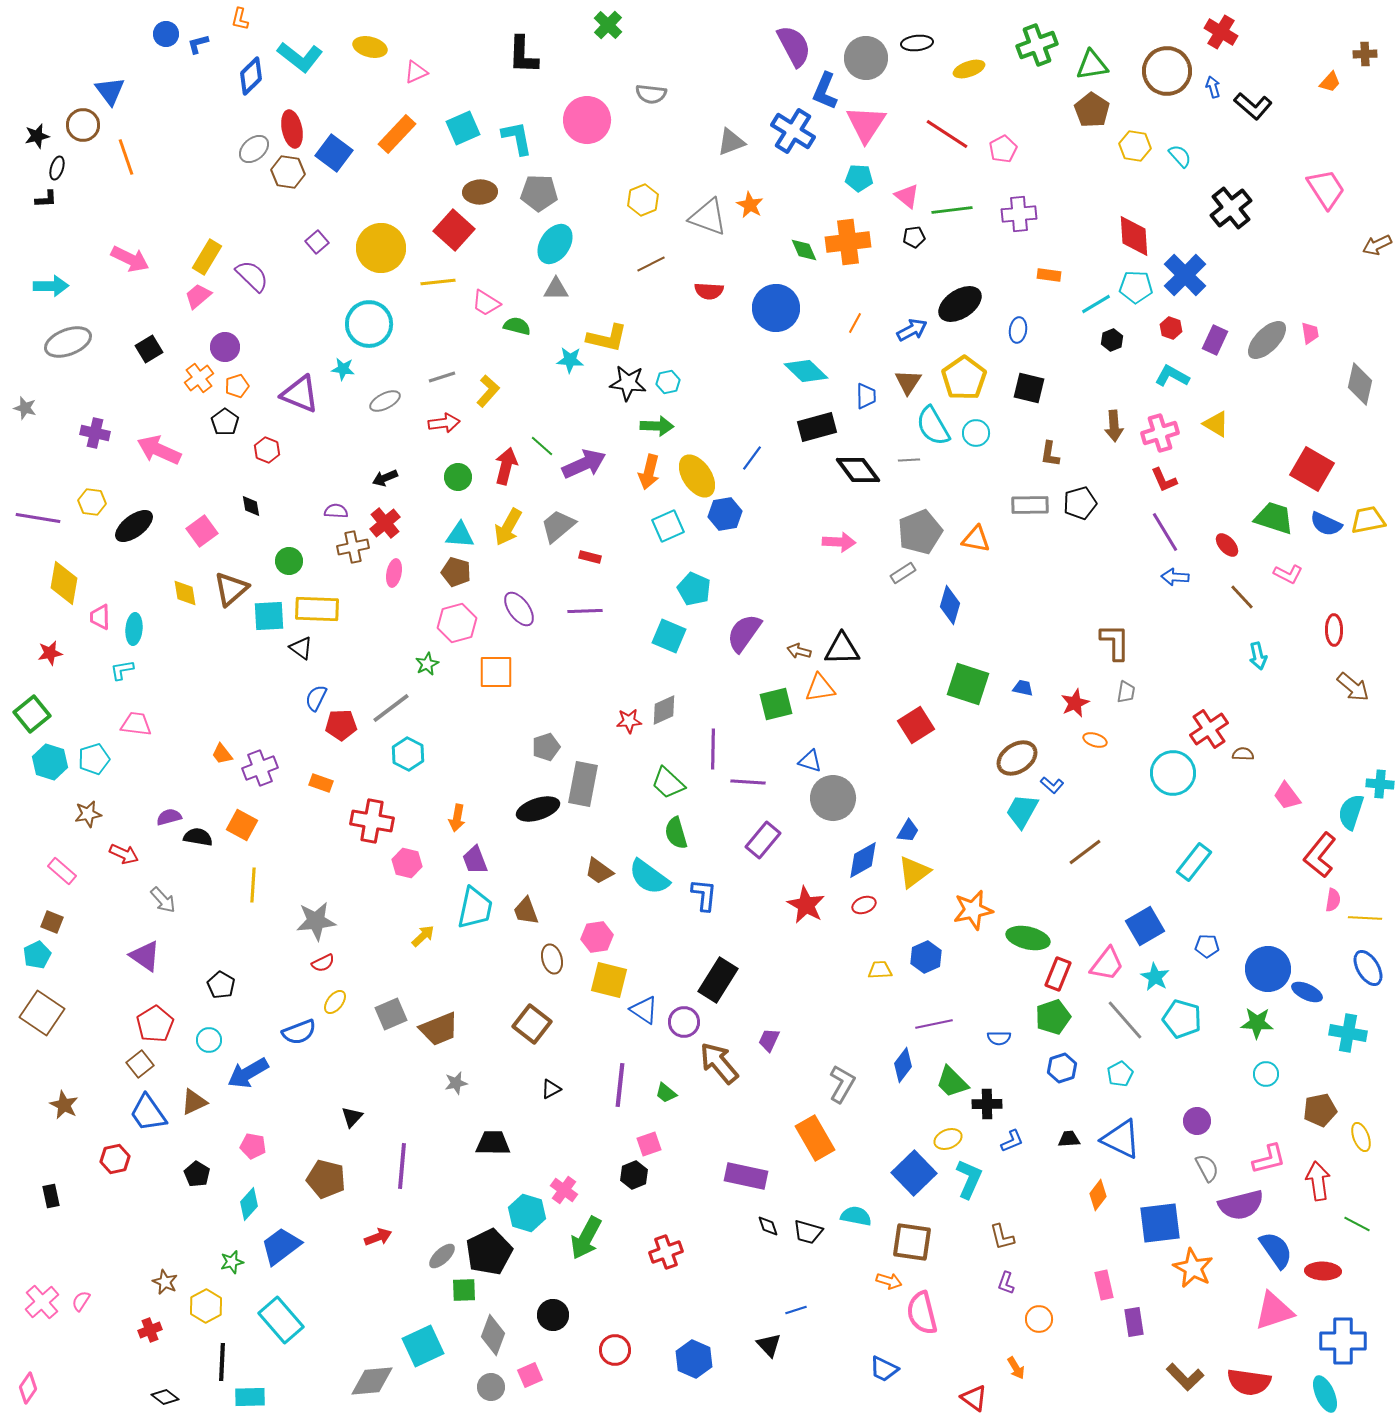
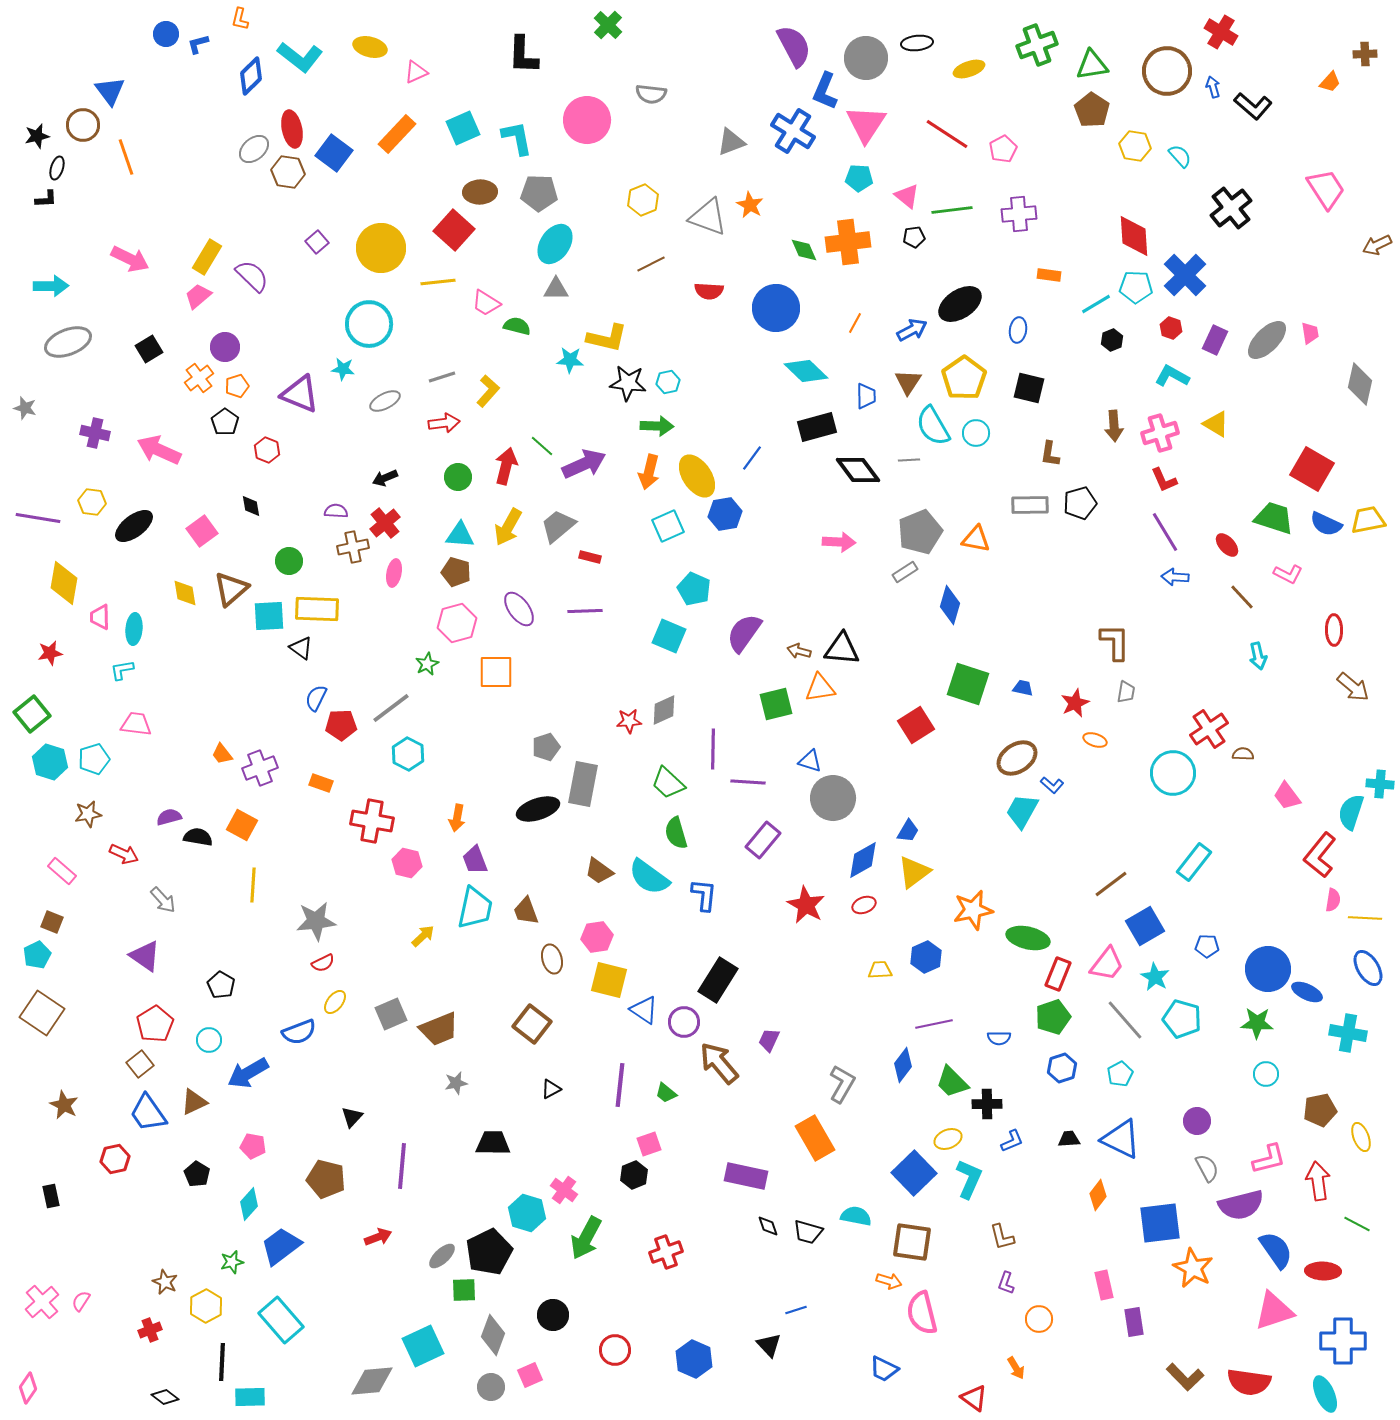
gray rectangle at (903, 573): moved 2 px right, 1 px up
black triangle at (842, 649): rotated 6 degrees clockwise
brown line at (1085, 852): moved 26 px right, 32 px down
